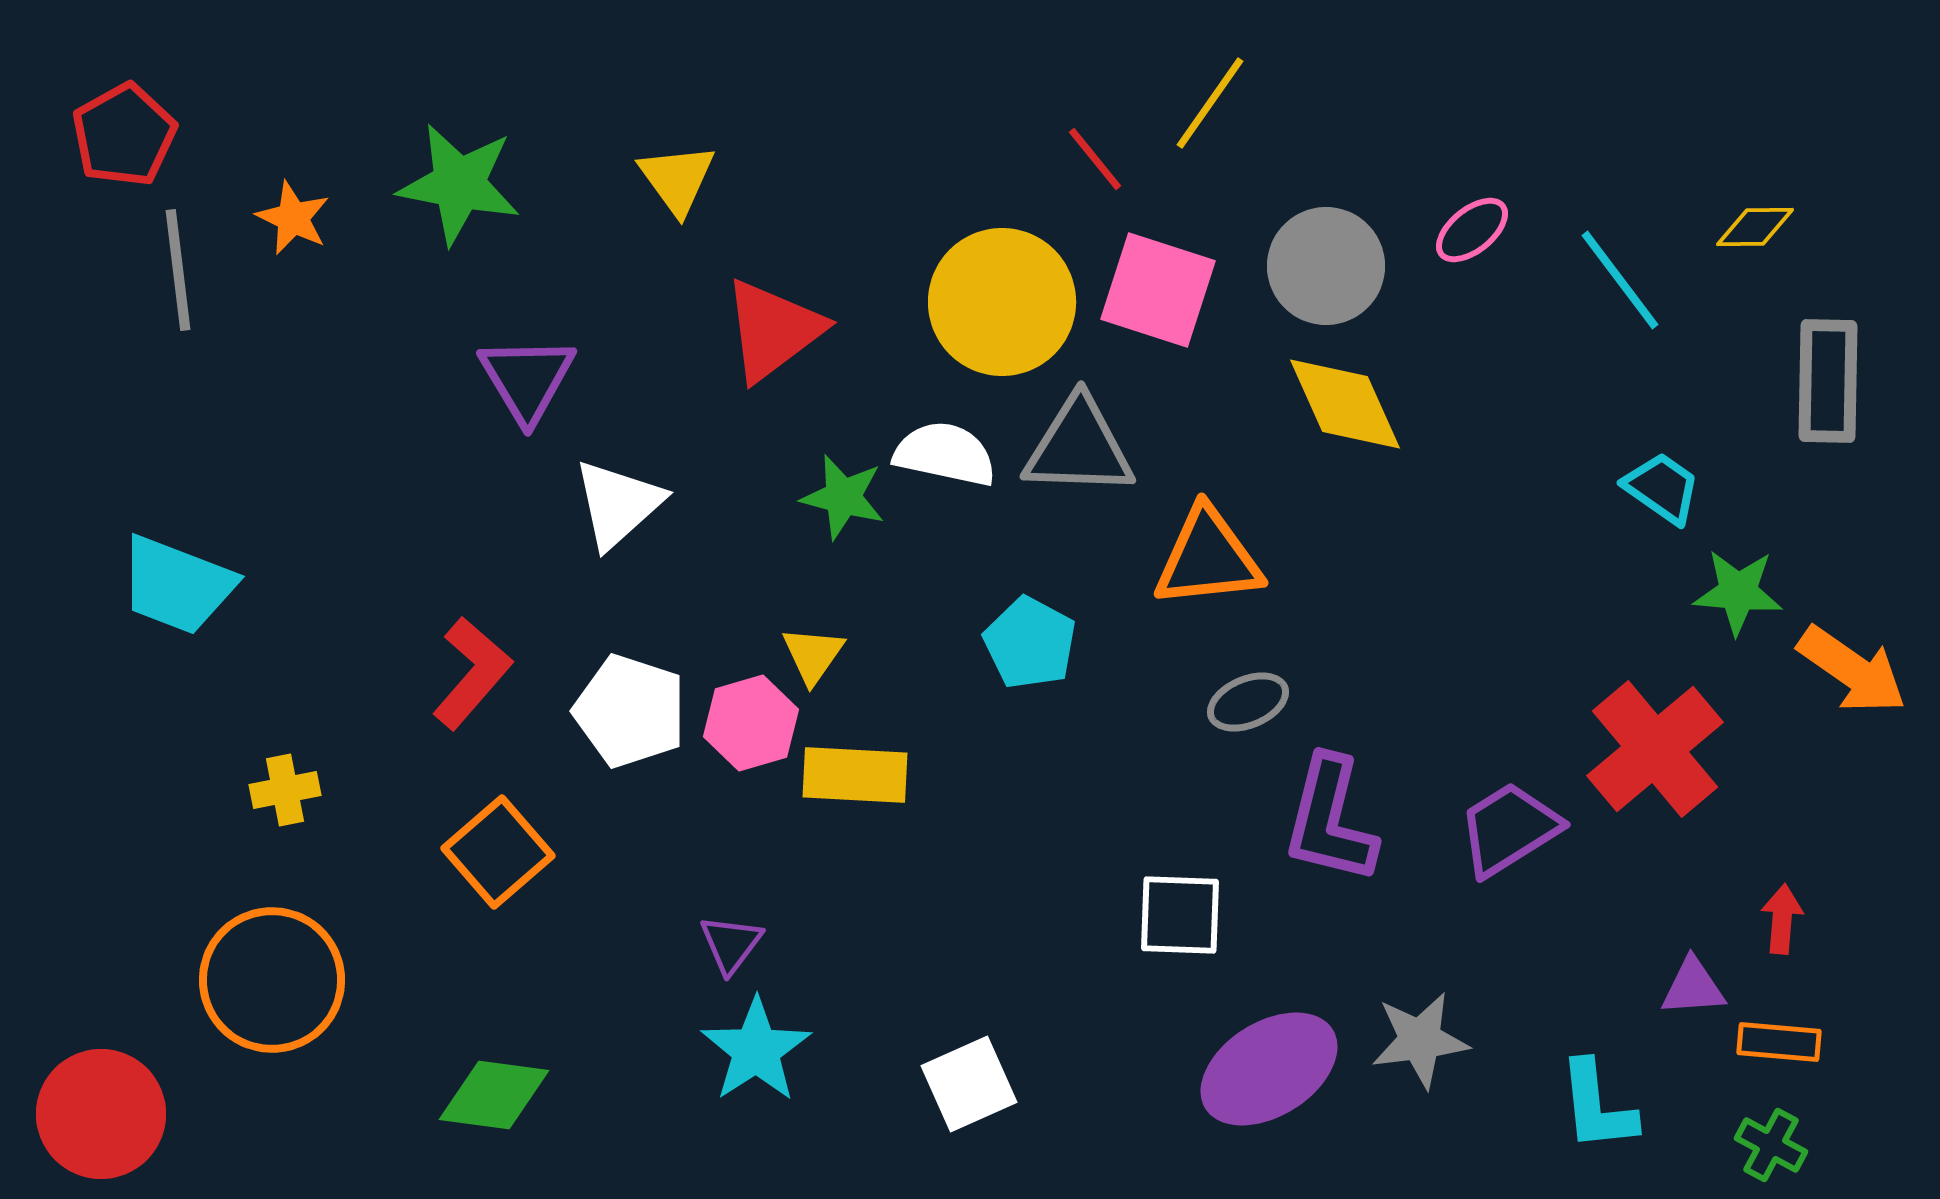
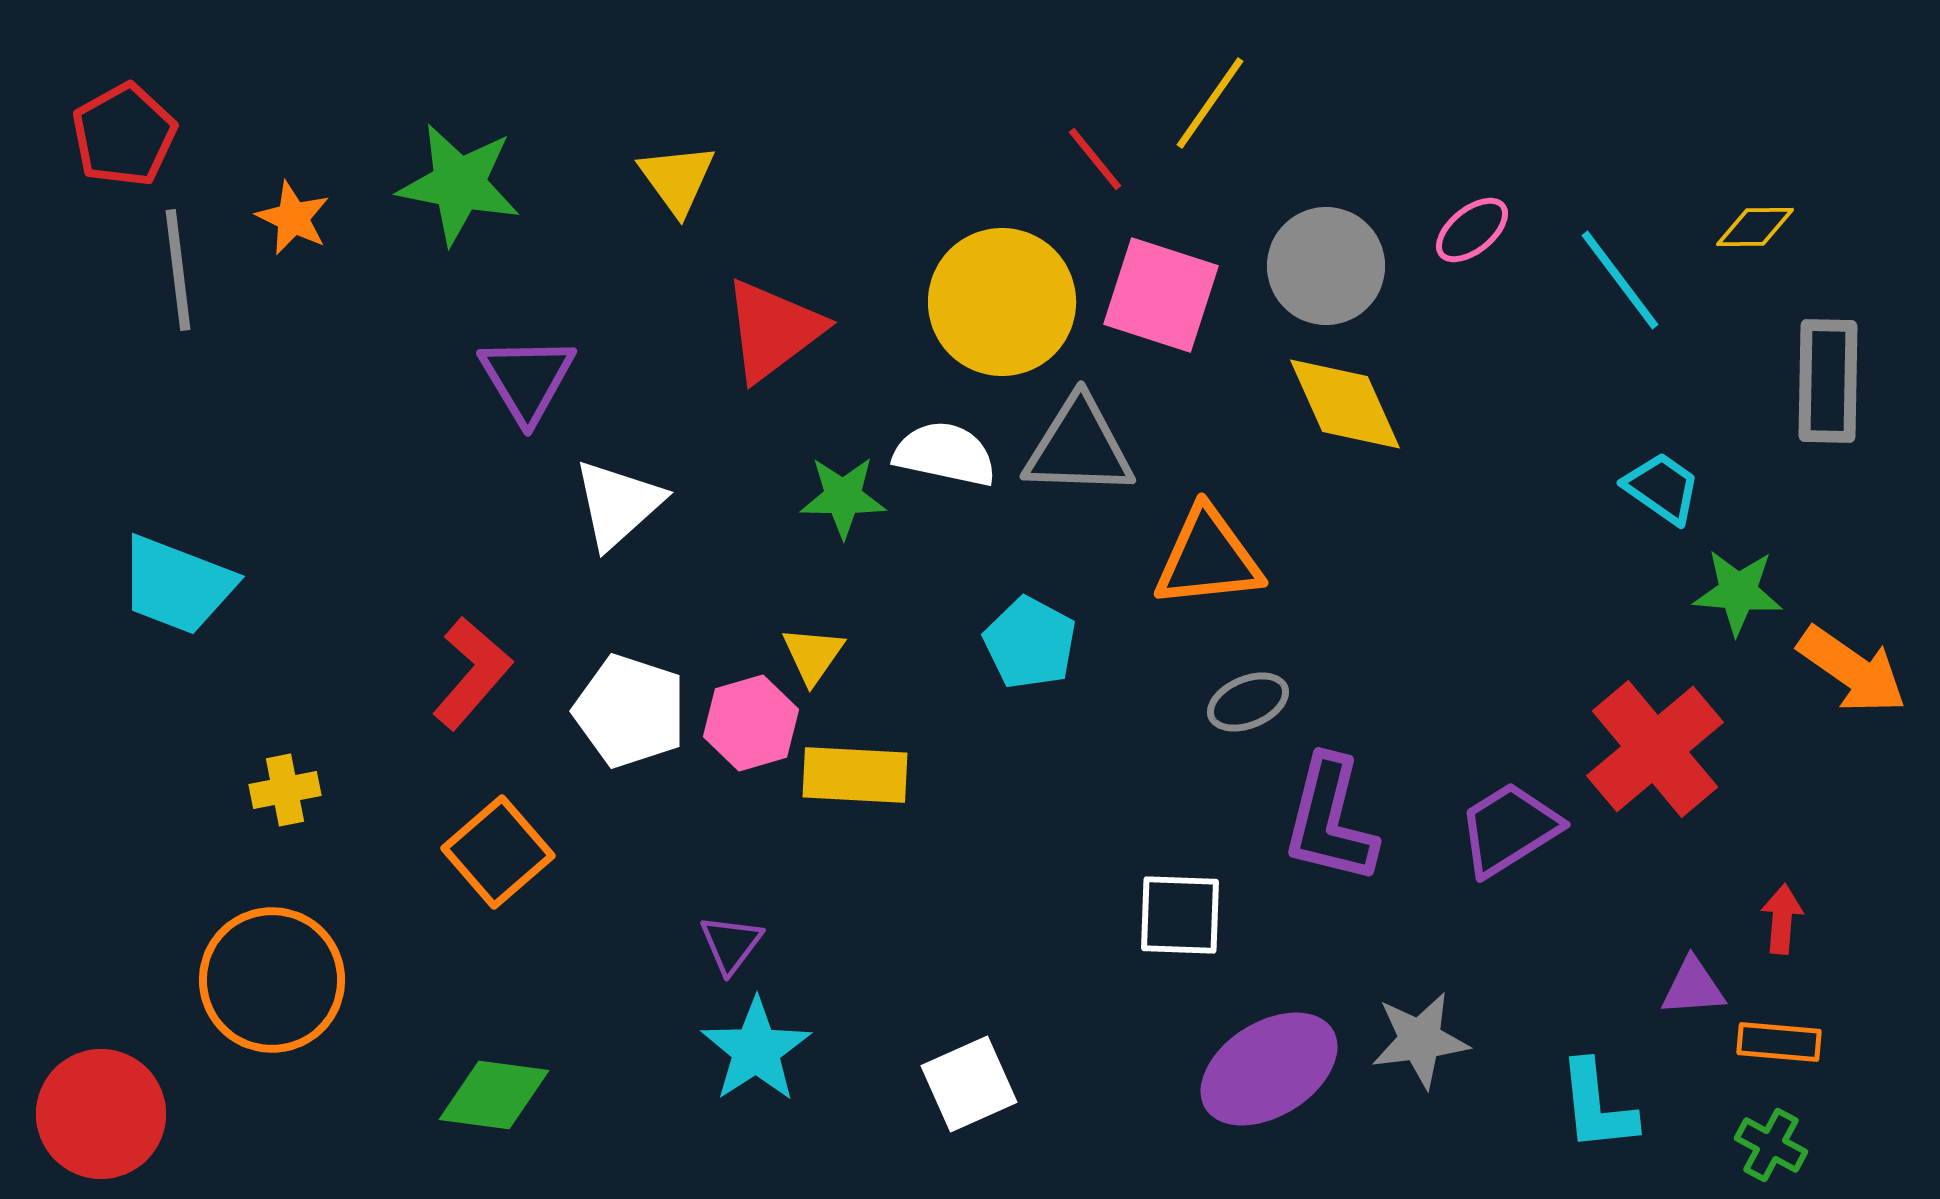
pink square at (1158, 290): moved 3 px right, 5 px down
green star at (843, 497): rotated 14 degrees counterclockwise
